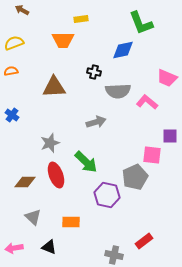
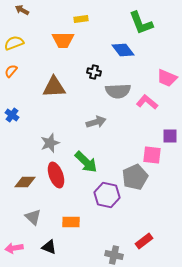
blue diamond: rotated 65 degrees clockwise
orange semicircle: rotated 40 degrees counterclockwise
